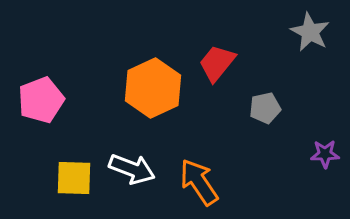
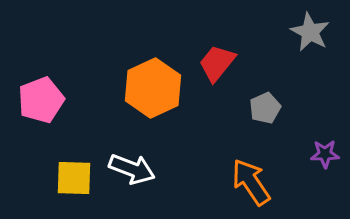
gray pentagon: rotated 12 degrees counterclockwise
orange arrow: moved 52 px right
